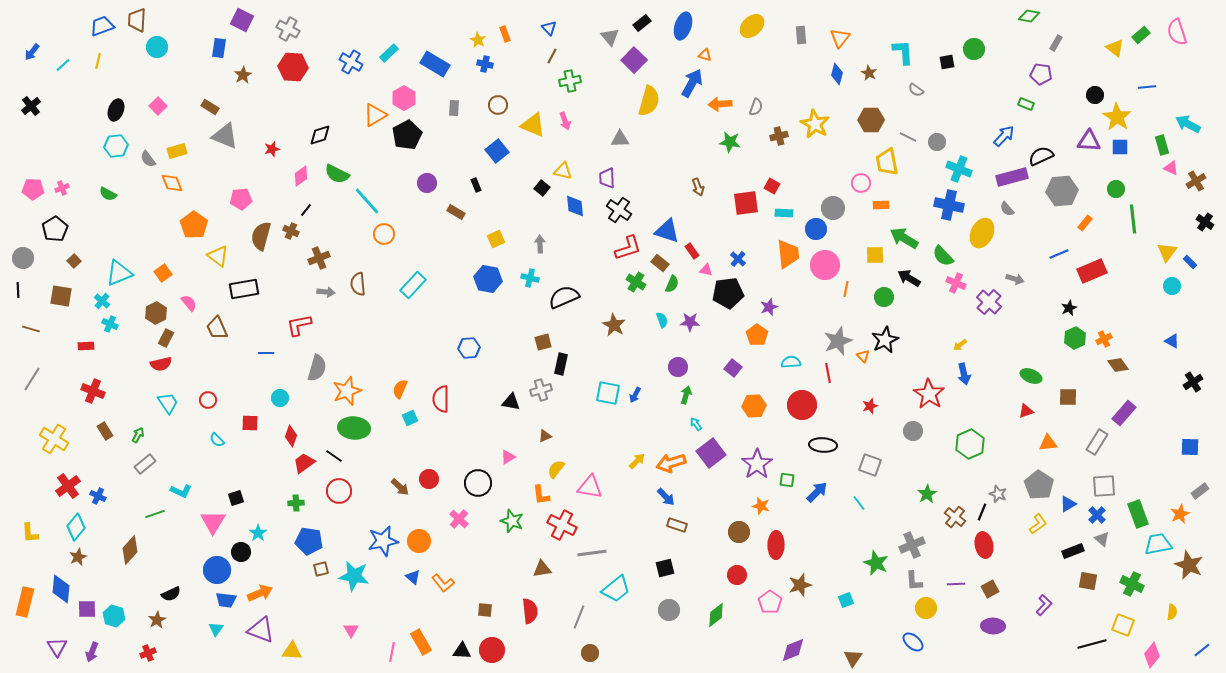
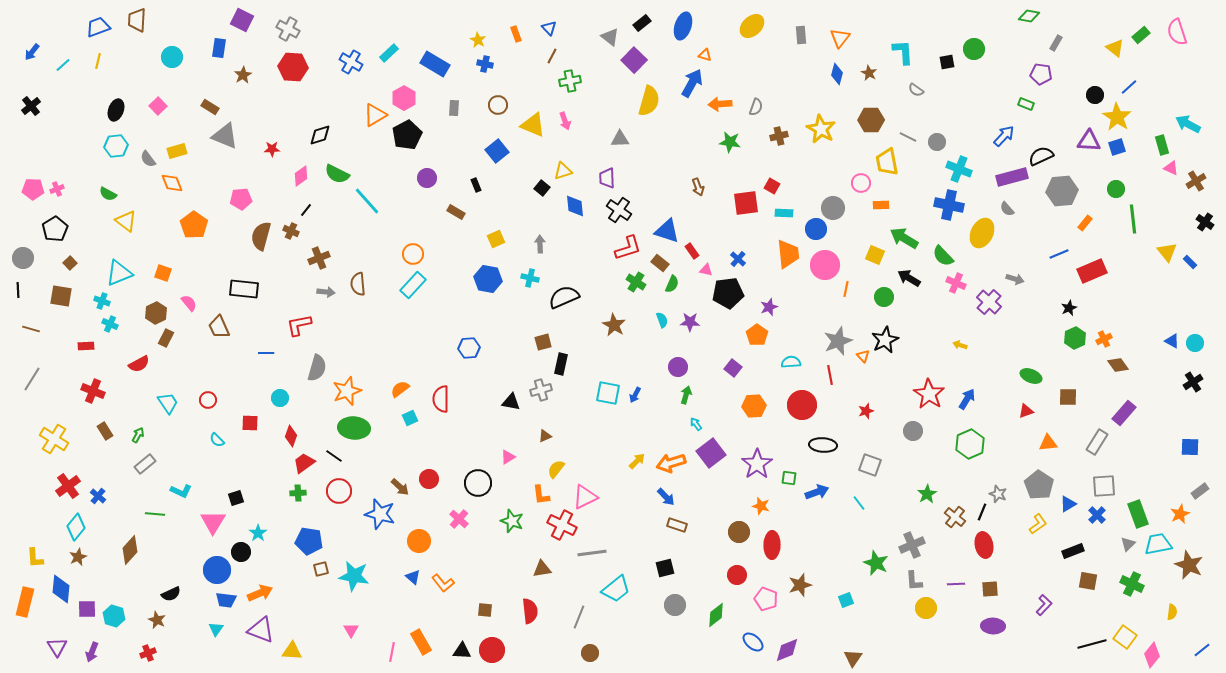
blue trapezoid at (102, 26): moved 4 px left, 1 px down
orange rectangle at (505, 34): moved 11 px right
gray triangle at (610, 37): rotated 12 degrees counterclockwise
cyan circle at (157, 47): moved 15 px right, 10 px down
blue line at (1147, 87): moved 18 px left; rotated 36 degrees counterclockwise
yellow star at (815, 124): moved 6 px right, 5 px down
blue square at (1120, 147): moved 3 px left; rotated 18 degrees counterclockwise
red star at (272, 149): rotated 14 degrees clockwise
yellow triangle at (563, 171): rotated 30 degrees counterclockwise
purple circle at (427, 183): moved 5 px up
pink cross at (62, 188): moved 5 px left, 1 px down
orange circle at (384, 234): moved 29 px right, 20 px down
yellow triangle at (1167, 252): rotated 15 degrees counterclockwise
yellow square at (875, 255): rotated 24 degrees clockwise
yellow triangle at (218, 256): moved 92 px left, 35 px up
brown square at (74, 261): moved 4 px left, 2 px down
orange square at (163, 273): rotated 36 degrees counterclockwise
cyan circle at (1172, 286): moved 23 px right, 57 px down
black rectangle at (244, 289): rotated 16 degrees clockwise
cyan cross at (102, 301): rotated 21 degrees counterclockwise
brown trapezoid at (217, 328): moved 2 px right, 1 px up
yellow arrow at (960, 345): rotated 56 degrees clockwise
red semicircle at (161, 364): moved 22 px left; rotated 15 degrees counterclockwise
red line at (828, 373): moved 2 px right, 2 px down
blue arrow at (964, 374): moved 3 px right, 25 px down; rotated 135 degrees counterclockwise
orange semicircle at (400, 389): rotated 30 degrees clockwise
red star at (870, 406): moved 4 px left, 5 px down
green square at (787, 480): moved 2 px right, 2 px up
pink triangle at (590, 487): moved 5 px left, 10 px down; rotated 36 degrees counterclockwise
blue arrow at (817, 492): rotated 25 degrees clockwise
blue cross at (98, 496): rotated 14 degrees clockwise
green cross at (296, 503): moved 2 px right, 10 px up
green line at (155, 514): rotated 24 degrees clockwise
yellow L-shape at (30, 533): moved 5 px right, 25 px down
gray triangle at (1102, 539): moved 26 px right, 5 px down; rotated 35 degrees clockwise
blue star at (383, 541): moved 3 px left, 27 px up; rotated 28 degrees clockwise
red ellipse at (776, 545): moved 4 px left
brown square at (990, 589): rotated 24 degrees clockwise
pink pentagon at (770, 602): moved 4 px left, 3 px up; rotated 15 degrees counterclockwise
gray circle at (669, 610): moved 6 px right, 5 px up
brown star at (157, 620): rotated 18 degrees counterclockwise
yellow square at (1123, 625): moved 2 px right, 12 px down; rotated 15 degrees clockwise
blue ellipse at (913, 642): moved 160 px left
purple diamond at (793, 650): moved 6 px left
